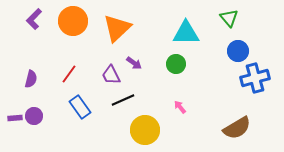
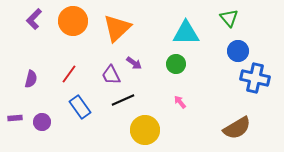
blue cross: rotated 28 degrees clockwise
pink arrow: moved 5 px up
purple circle: moved 8 px right, 6 px down
